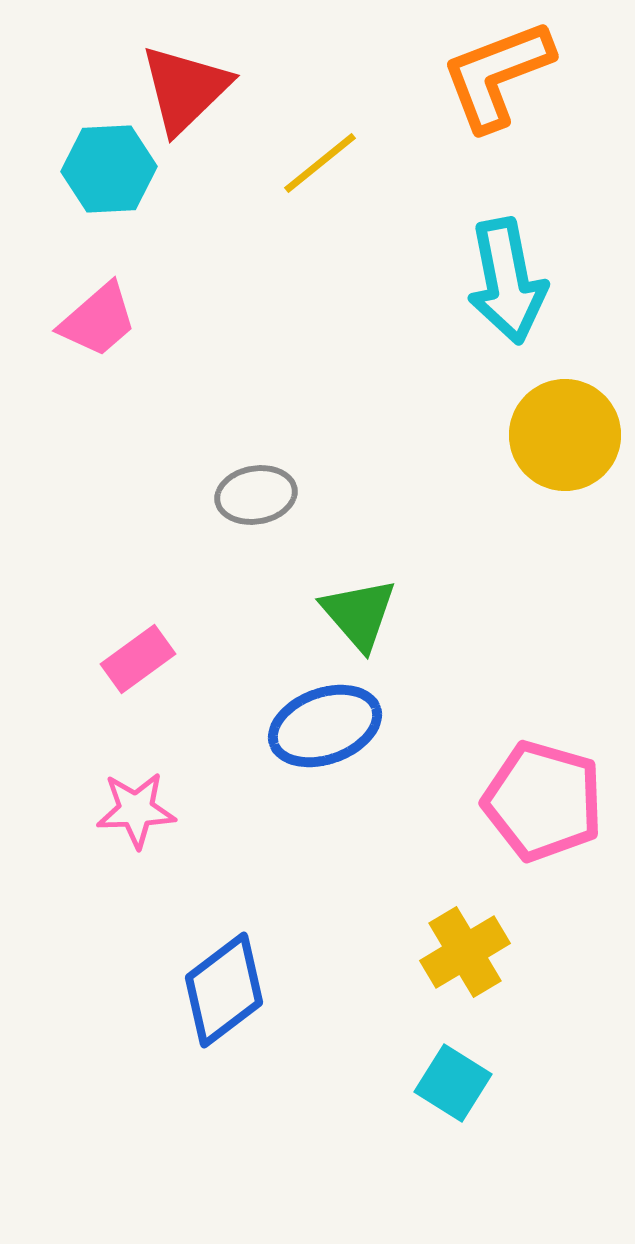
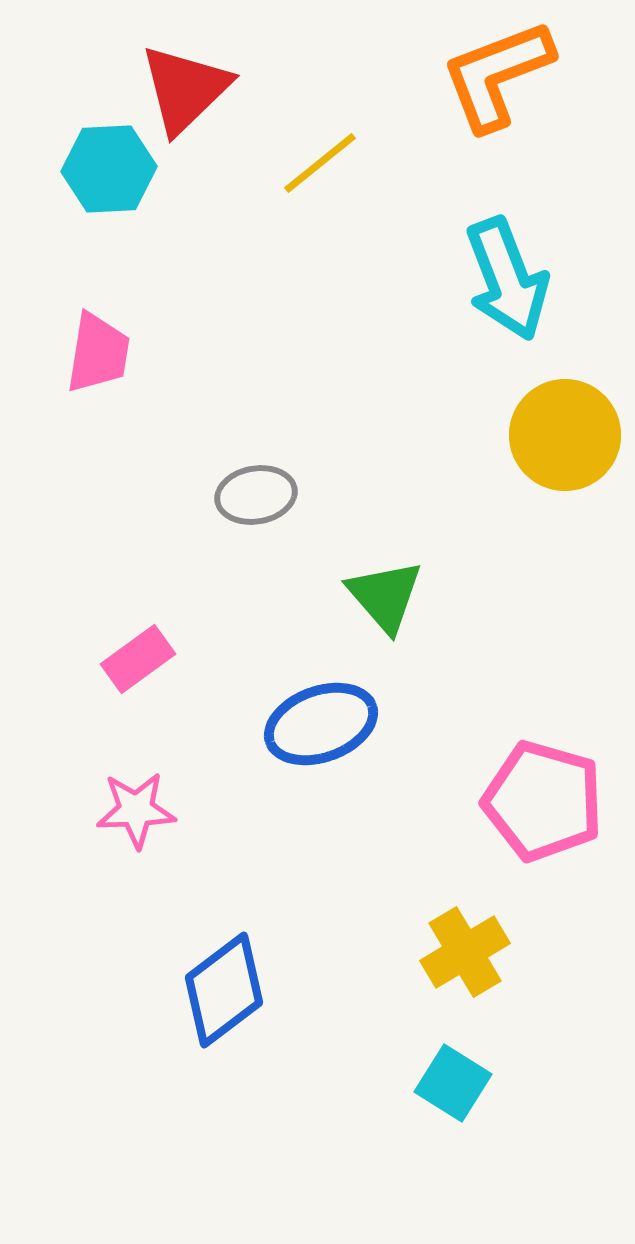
cyan arrow: moved 2 px up; rotated 10 degrees counterclockwise
pink trapezoid: moved 33 px down; rotated 40 degrees counterclockwise
green triangle: moved 26 px right, 18 px up
blue ellipse: moved 4 px left, 2 px up
